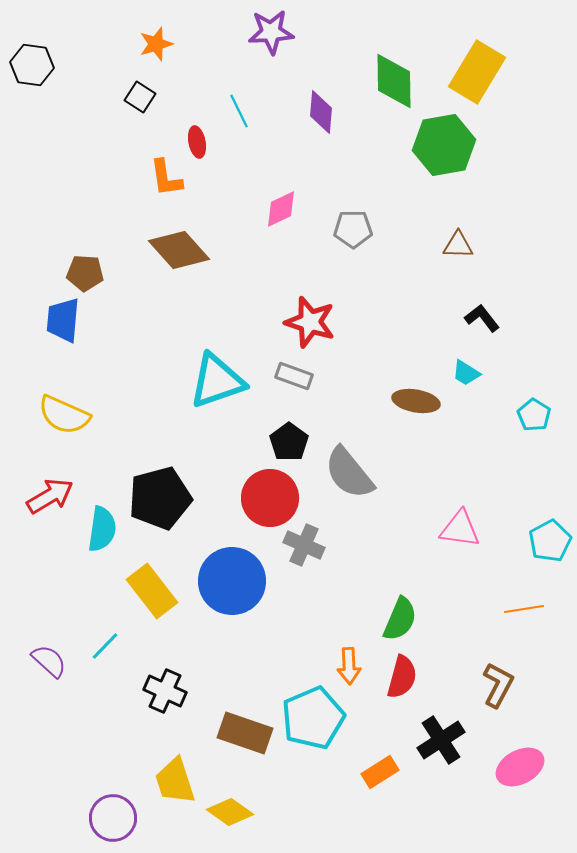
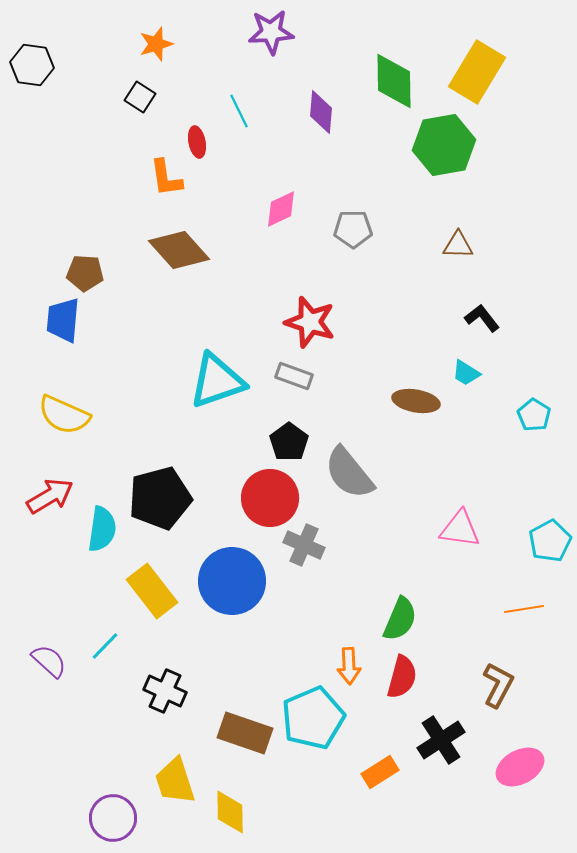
yellow diamond at (230, 812): rotated 54 degrees clockwise
